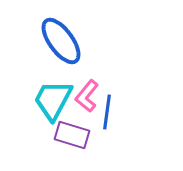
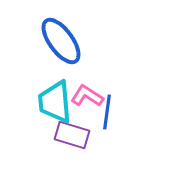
pink L-shape: rotated 84 degrees clockwise
cyan trapezoid: moved 2 px right, 2 px down; rotated 33 degrees counterclockwise
